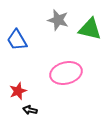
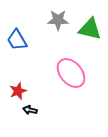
gray star: rotated 15 degrees counterclockwise
pink ellipse: moved 5 px right; rotated 64 degrees clockwise
